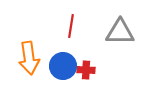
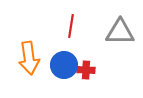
blue circle: moved 1 px right, 1 px up
